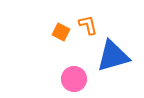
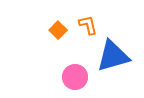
orange square: moved 3 px left, 2 px up; rotated 18 degrees clockwise
pink circle: moved 1 px right, 2 px up
